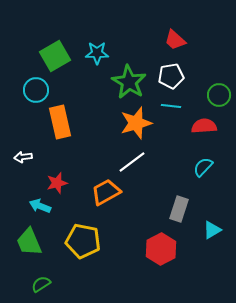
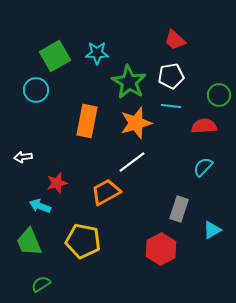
orange rectangle: moved 27 px right, 1 px up; rotated 24 degrees clockwise
